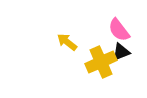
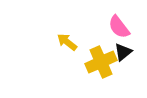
pink semicircle: moved 3 px up
black triangle: moved 2 px right; rotated 18 degrees counterclockwise
